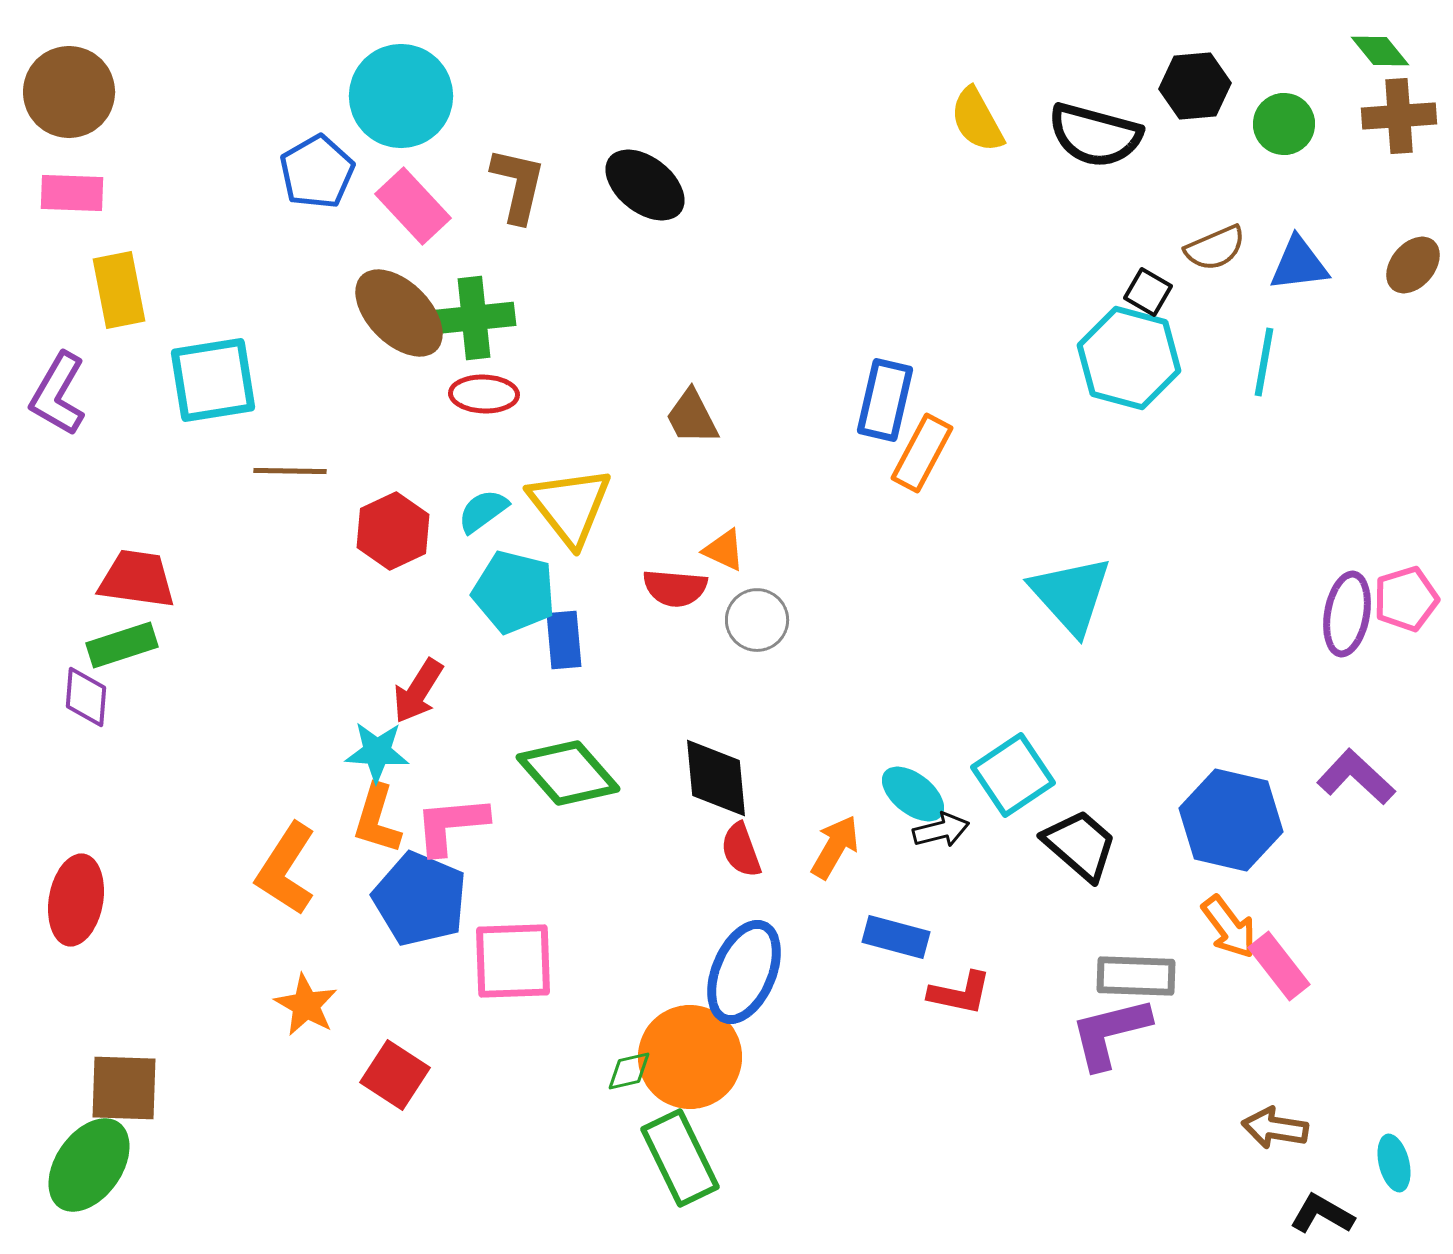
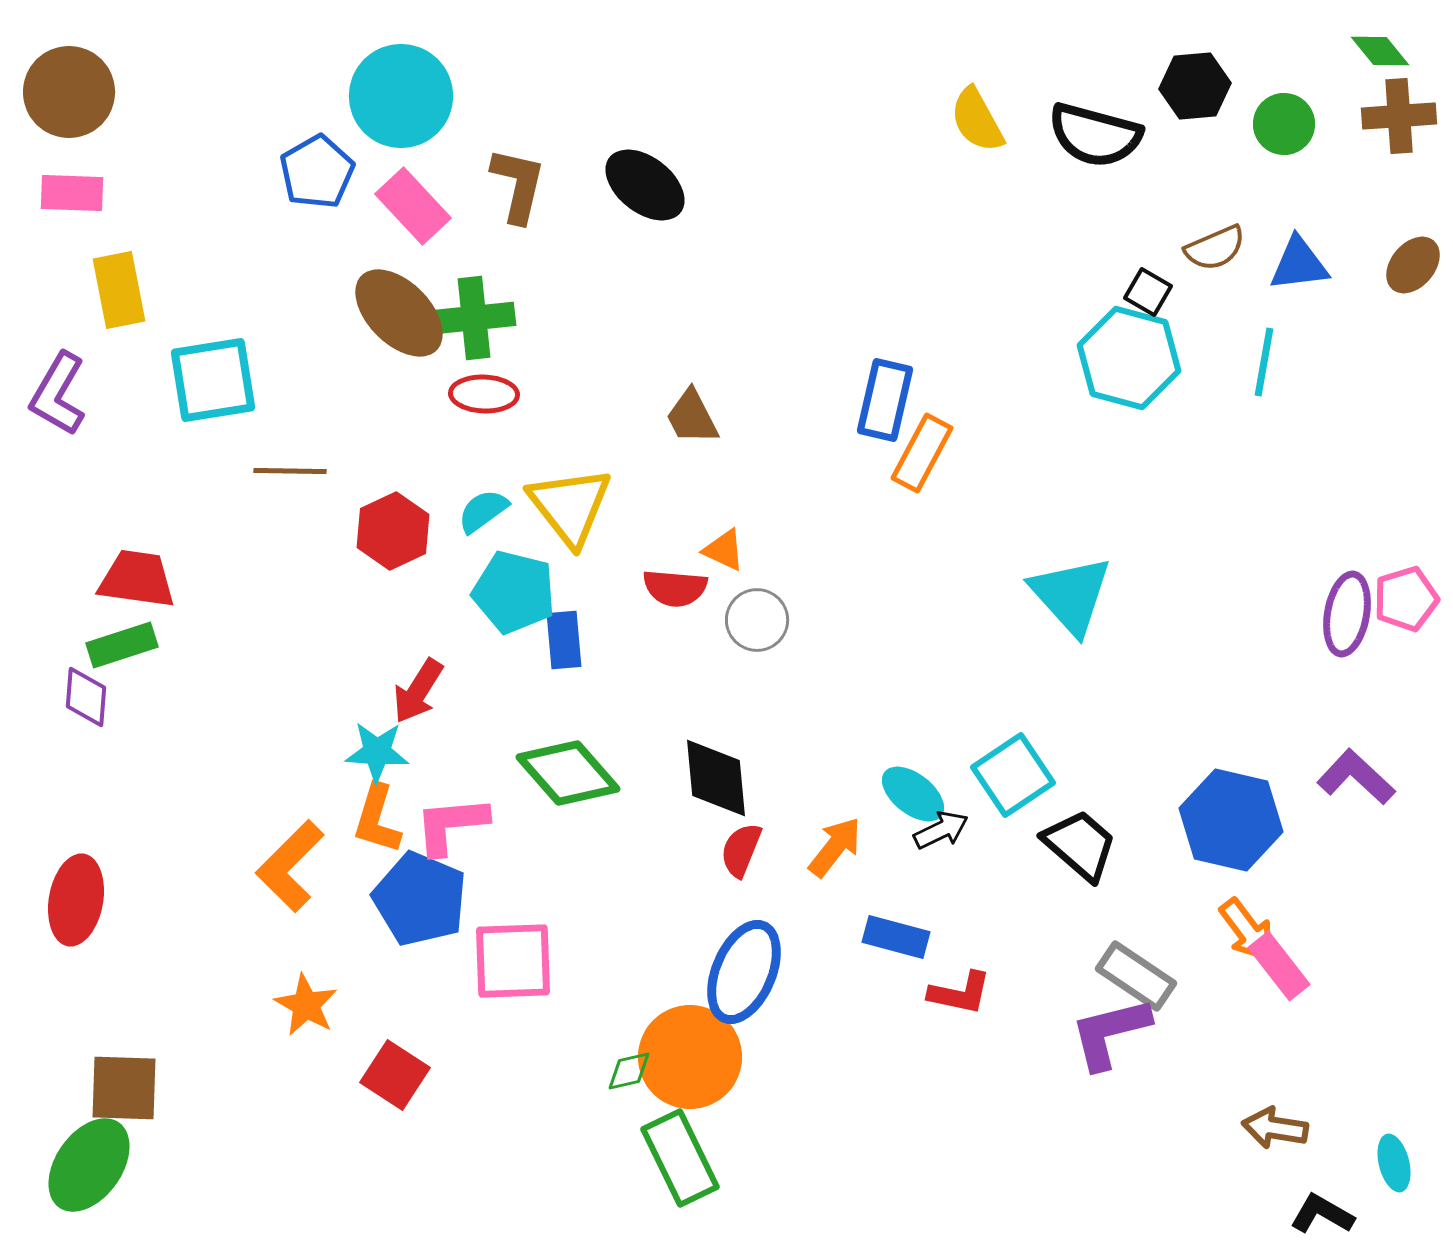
black arrow at (941, 830): rotated 12 degrees counterclockwise
orange arrow at (835, 847): rotated 8 degrees clockwise
red semicircle at (741, 850): rotated 42 degrees clockwise
orange L-shape at (286, 869): moved 4 px right, 3 px up; rotated 12 degrees clockwise
orange arrow at (1229, 927): moved 18 px right, 3 px down
gray rectangle at (1136, 976): rotated 32 degrees clockwise
